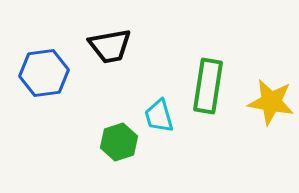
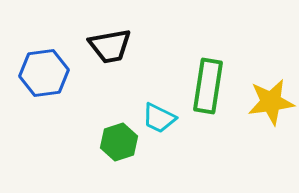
yellow star: rotated 18 degrees counterclockwise
cyan trapezoid: moved 2 px down; rotated 48 degrees counterclockwise
